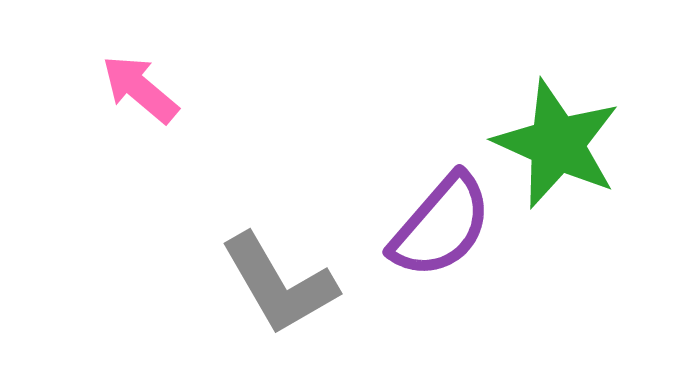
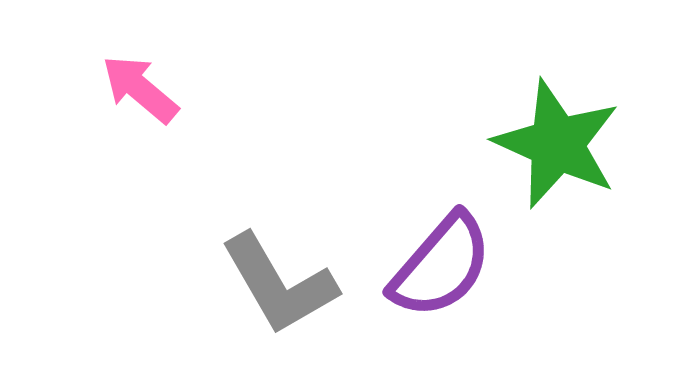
purple semicircle: moved 40 px down
